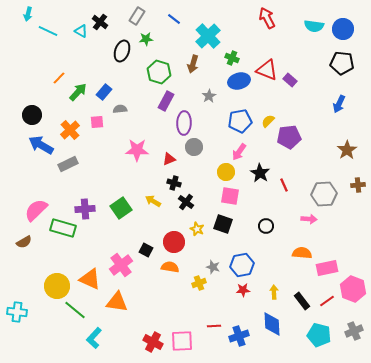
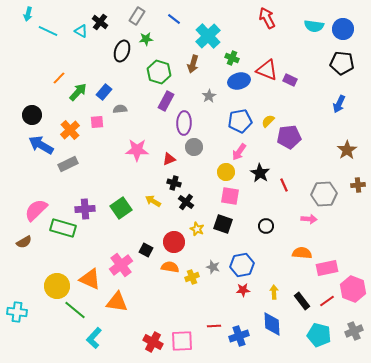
purple rectangle at (290, 80): rotated 16 degrees counterclockwise
yellow cross at (199, 283): moved 7 px left, 6 px up
